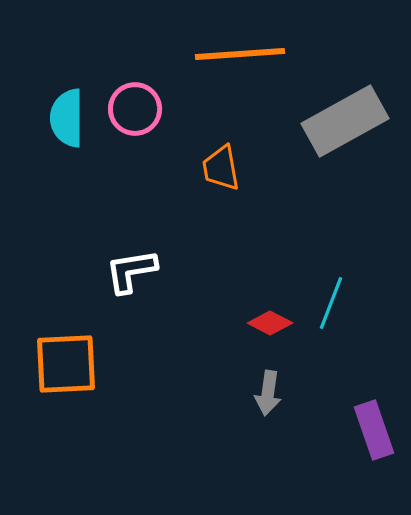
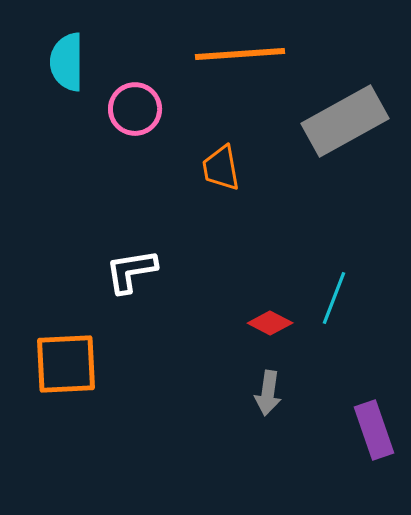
cyan semicircle: moved 56 px up
cyan line: moved 3 px right, 5 px up
